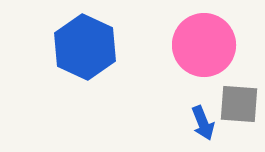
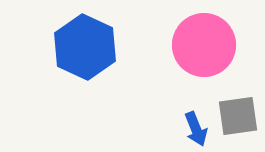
gray square: moved 1 px left, 12 px down; rotated 12 degrees counterclockwise
blue arrow: moved 7 px left, 6 px down
